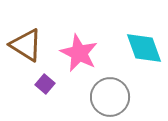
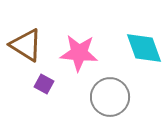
pink star: rotated 21 degrees counterclockwise
purple square: moved 1 px left; rotated 12 degrees counterclockwise
